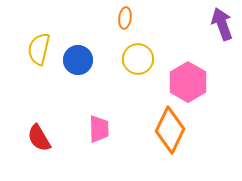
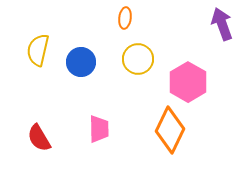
yellow semicircle: moved 1 px left, 1 px down
blue circle: moved 3 px right, 2 px down
